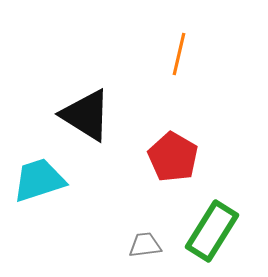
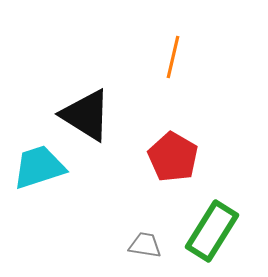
orange line: moved 6 px left, 3 px down
cyan trapezoid: moved 13 px up
gray trapezoid: rotated 16 degrees clockwise
